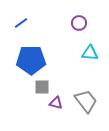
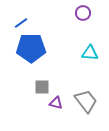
purple circle: moved 4 px right, 10 px up
blue pentagon: moved 12 px up
